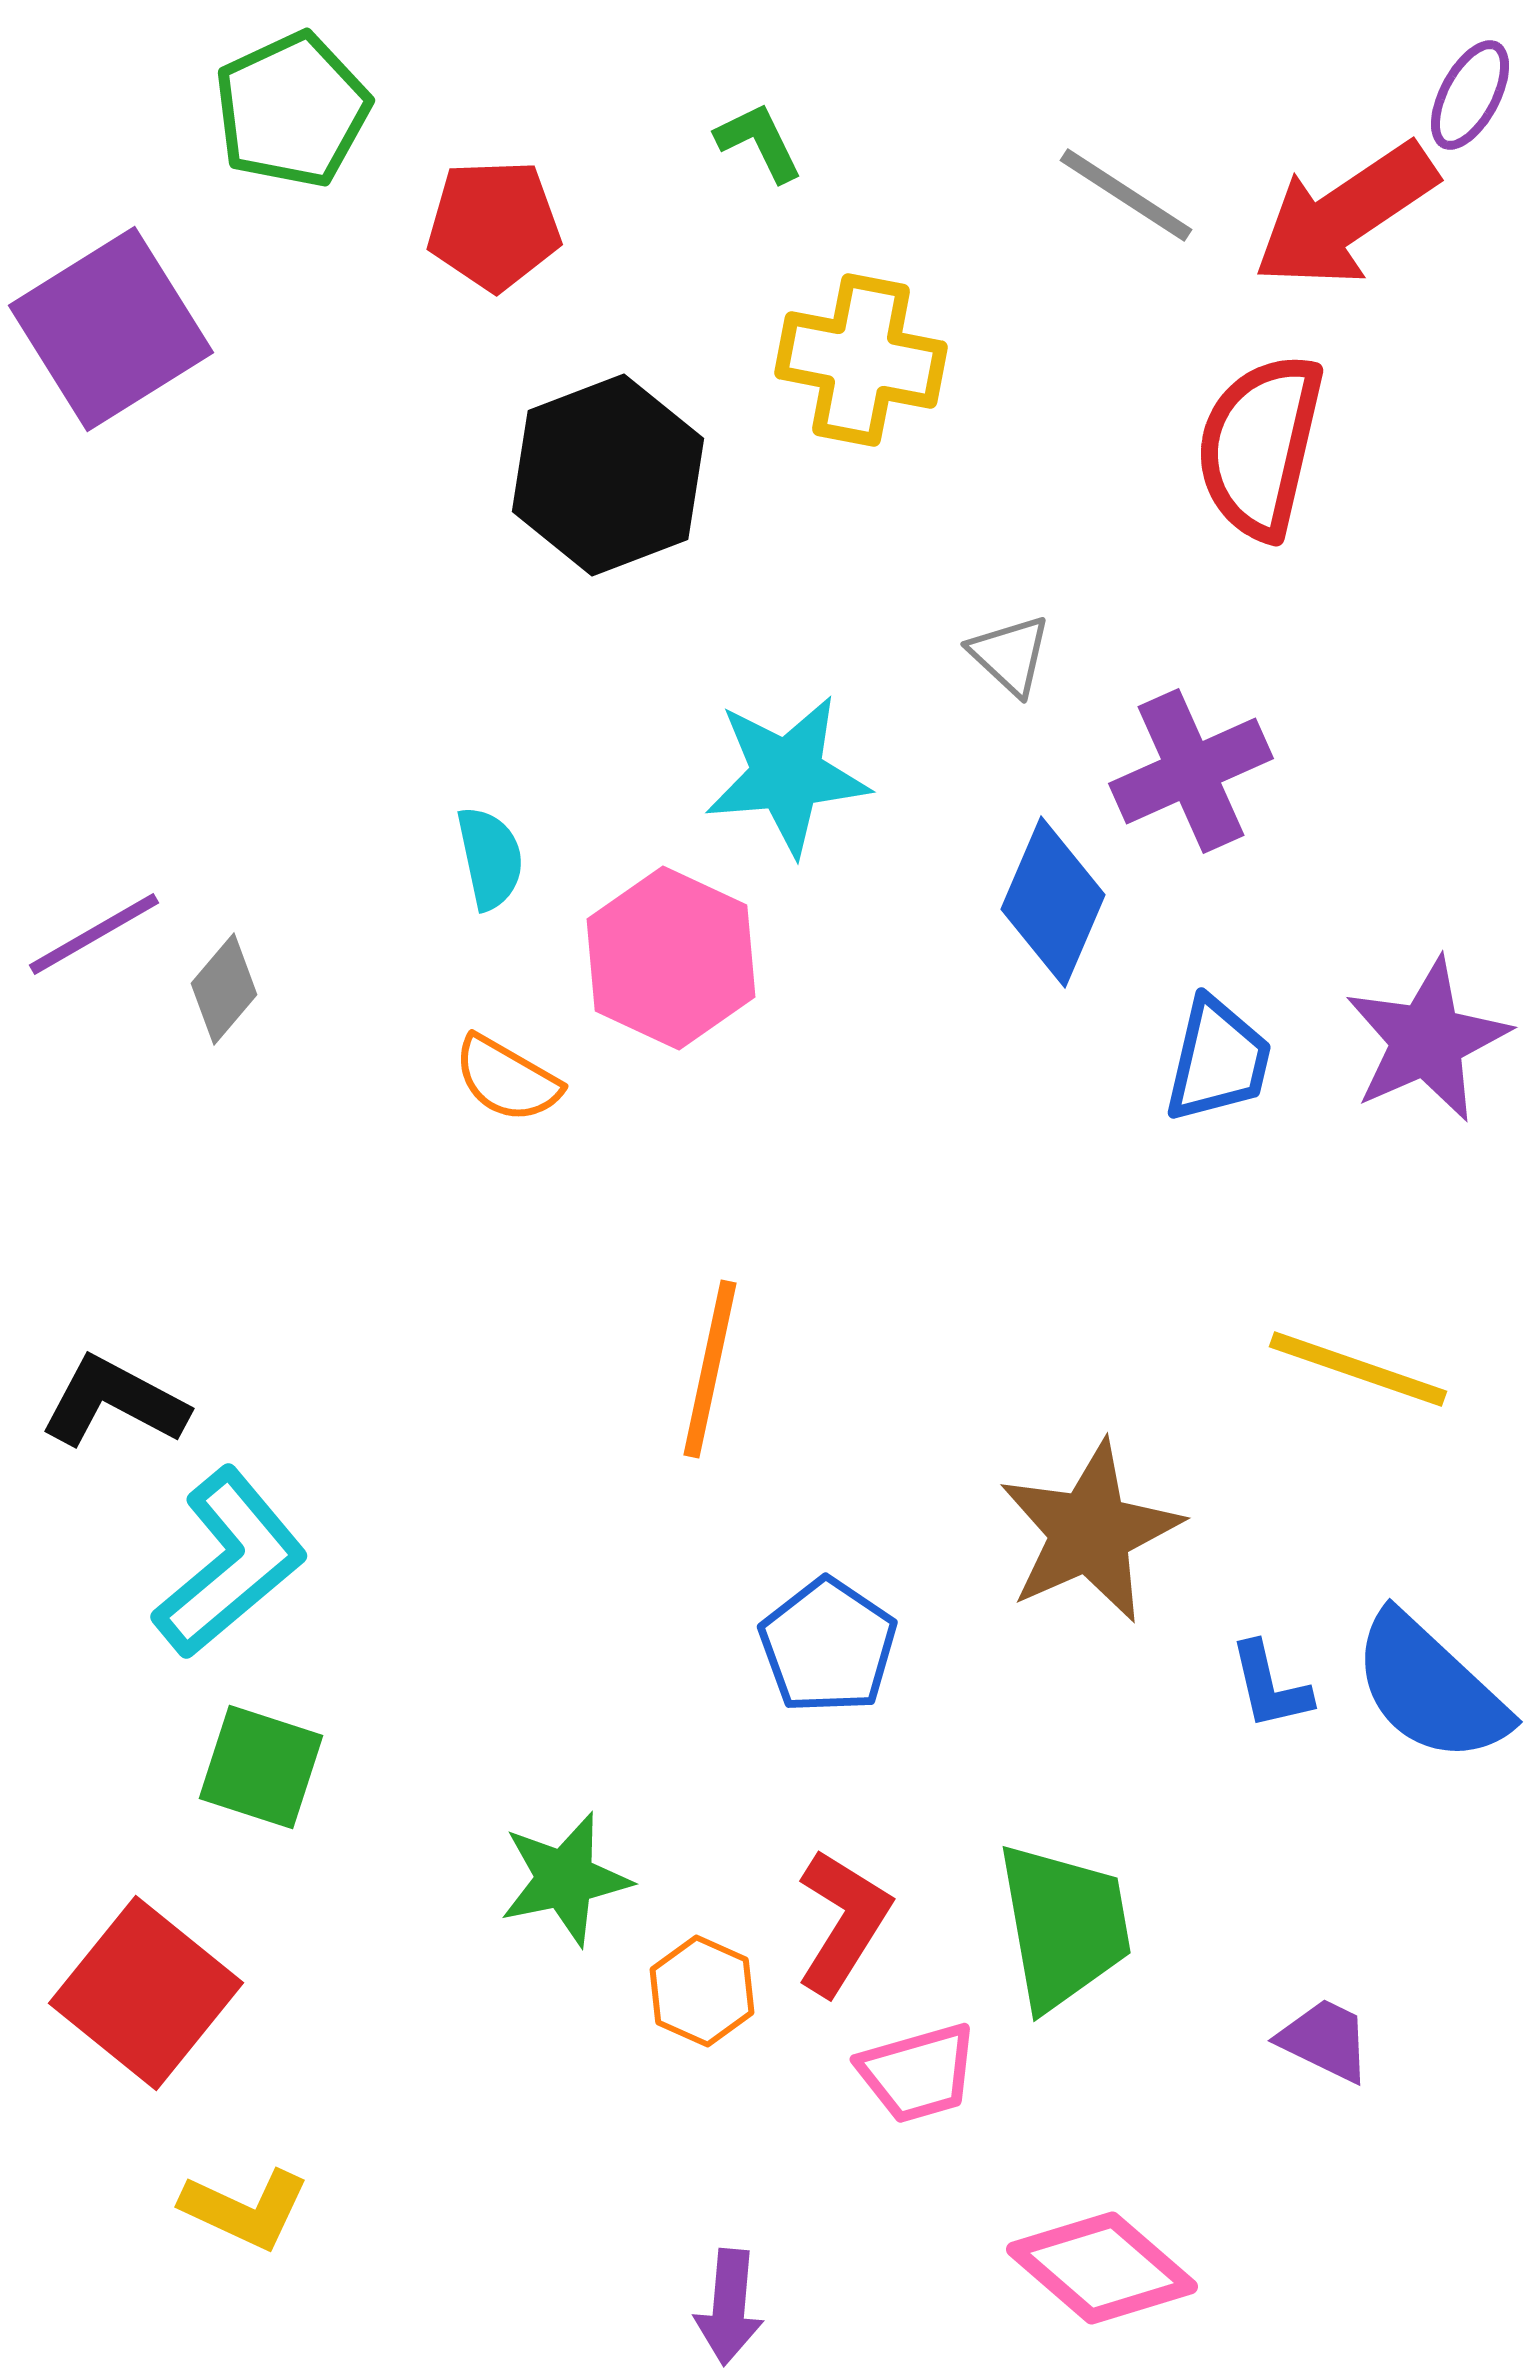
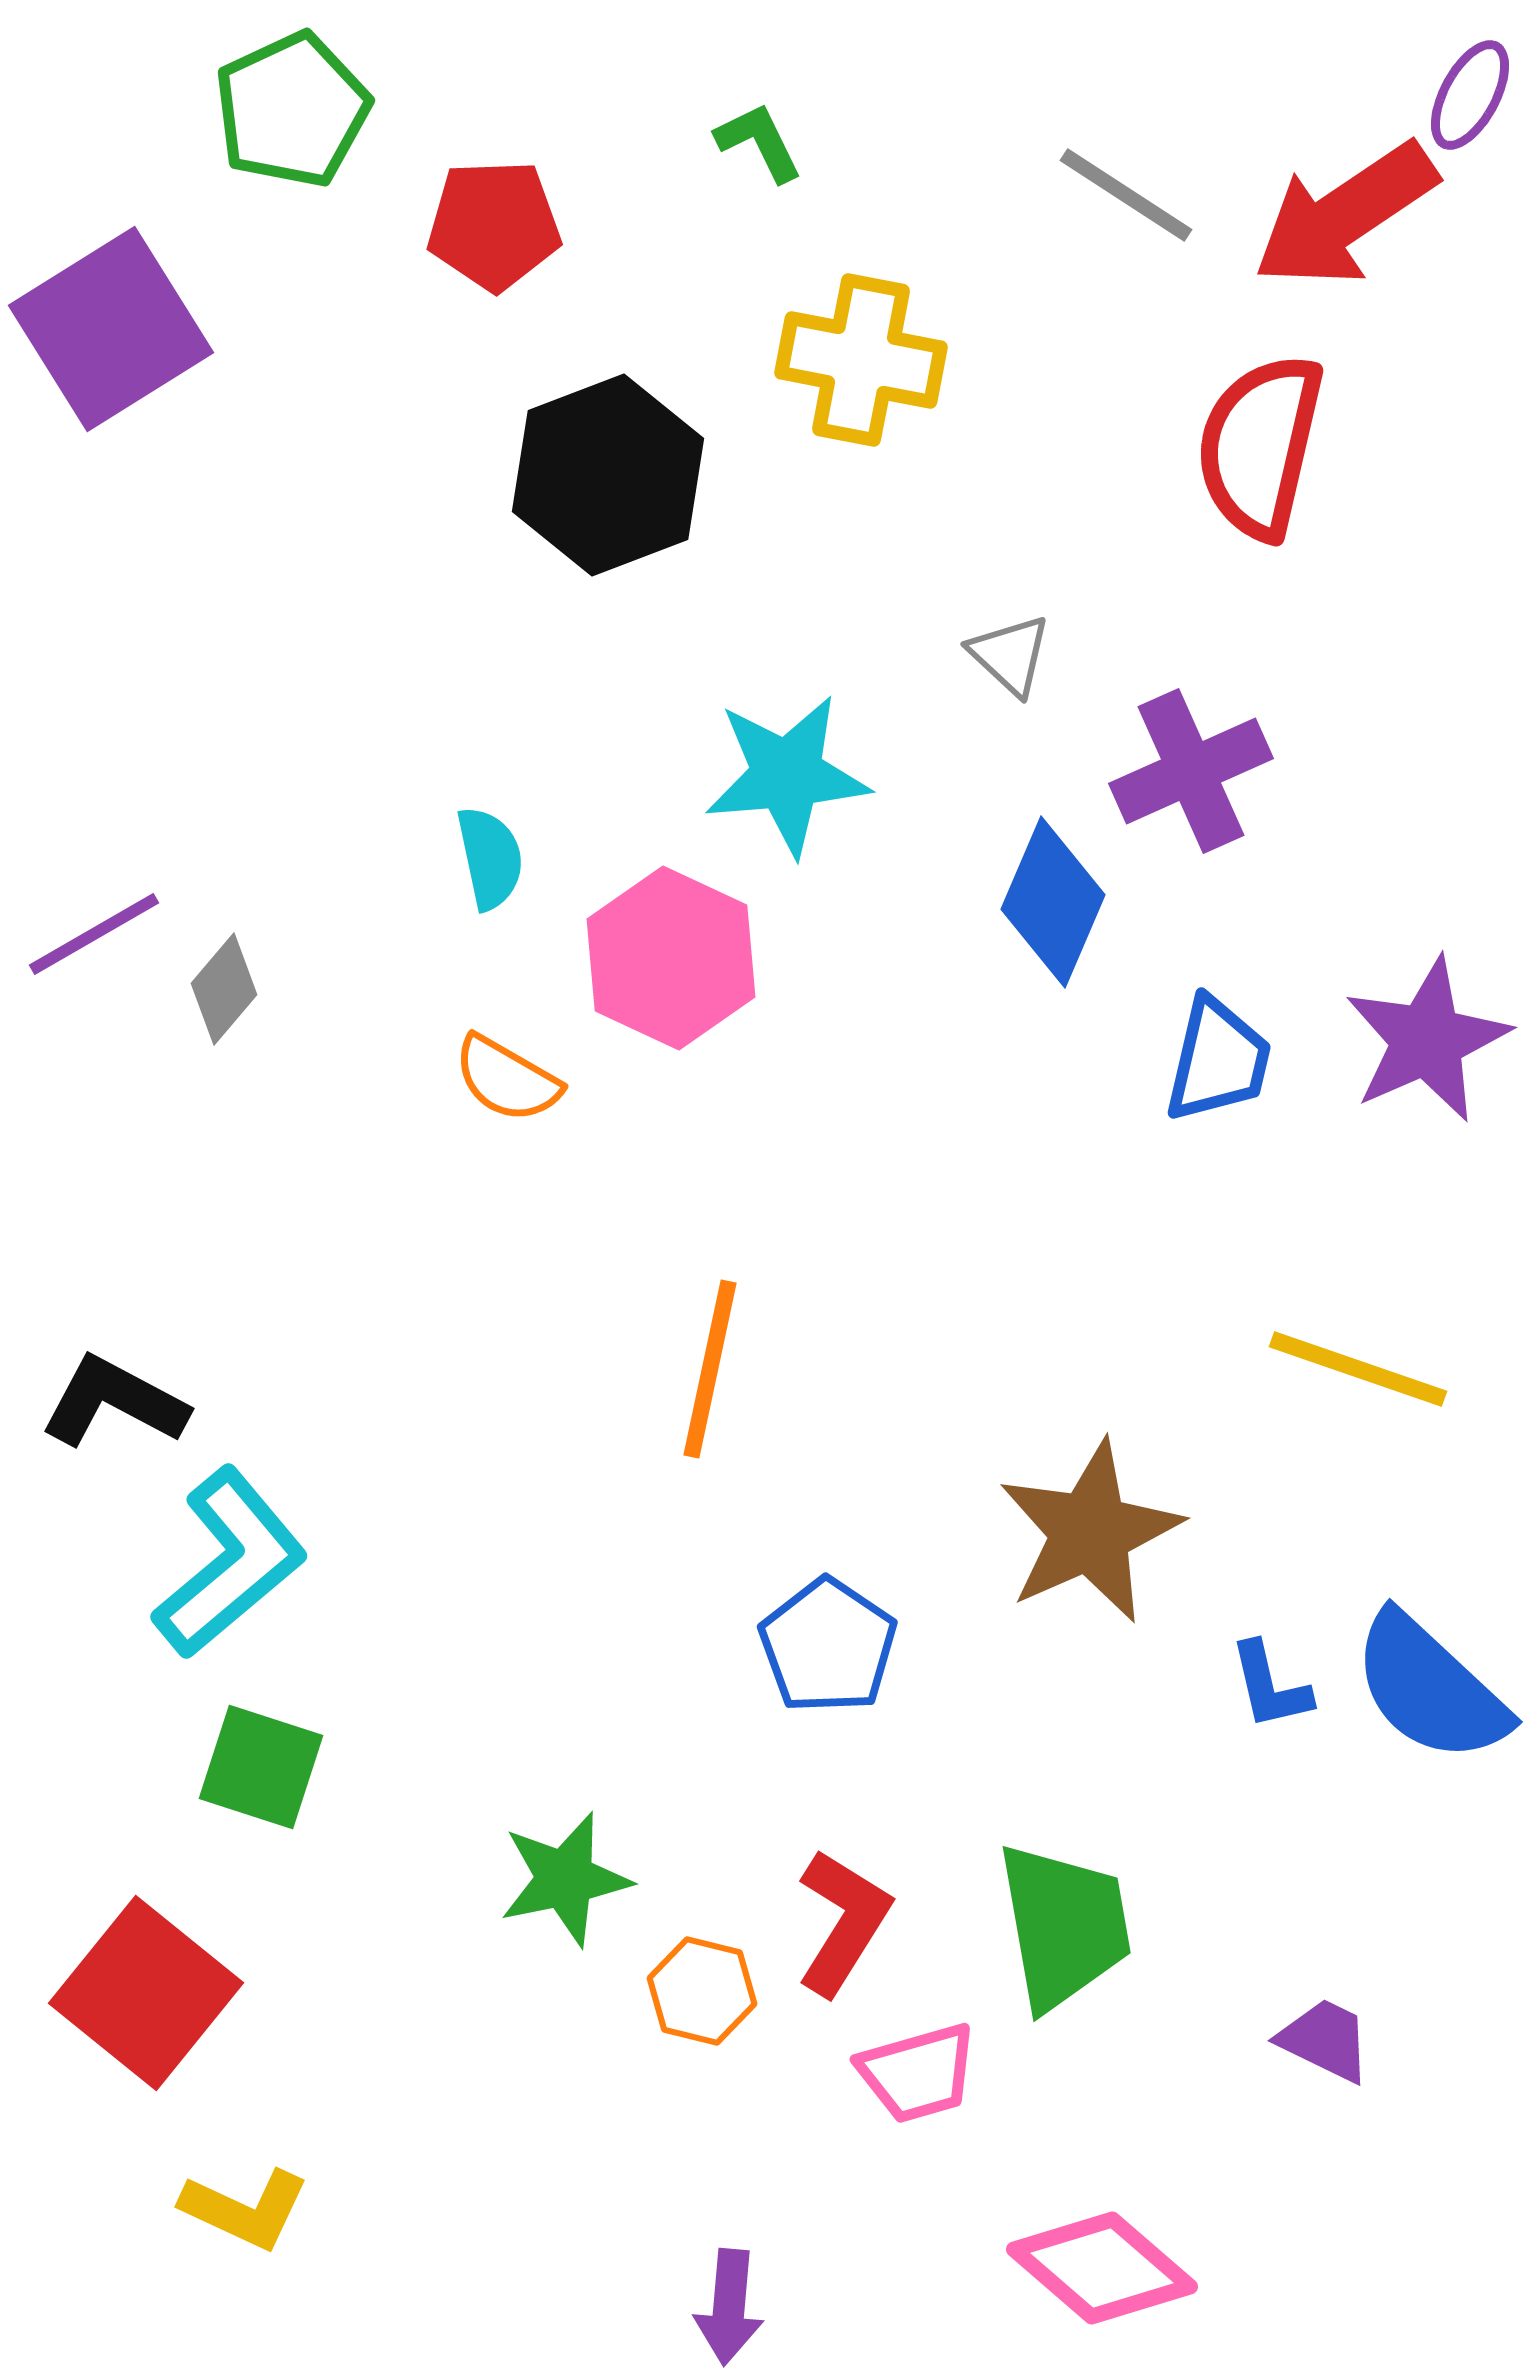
orange hexagon: rotated 10 degrees counterclockwise
